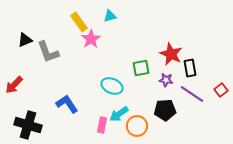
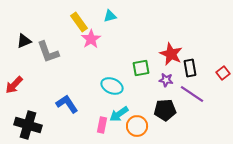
black triangle: moved 1 px left, 1 px down
red square: moved 2 px right, 17 px up
